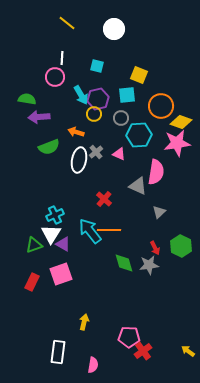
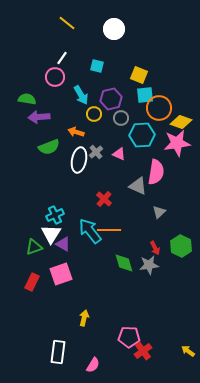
white line at (62, 58): rotated 32 degrees clockwise
cyan square at (127, 95): moved 18 px right
purple hexagon at (98, 99): moved 13 px right
orange circle at (161, 106): moved 2 px left, 2 px down
cyan hexagon at (139, 135): moved 3 px right
green triangle at (34, 245): moved 2 px down
yellow arrow at (84, 322): moved 4 px up
pink semicircle at (93, 365): rotated 21 degrees clockwise
